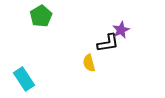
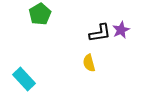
green pentagon: moved 1 px left, 2 px up
black L-shape: moved 8 px left, 10 px up
cyan rectangle: rotated 10 degrees counterclockwise
